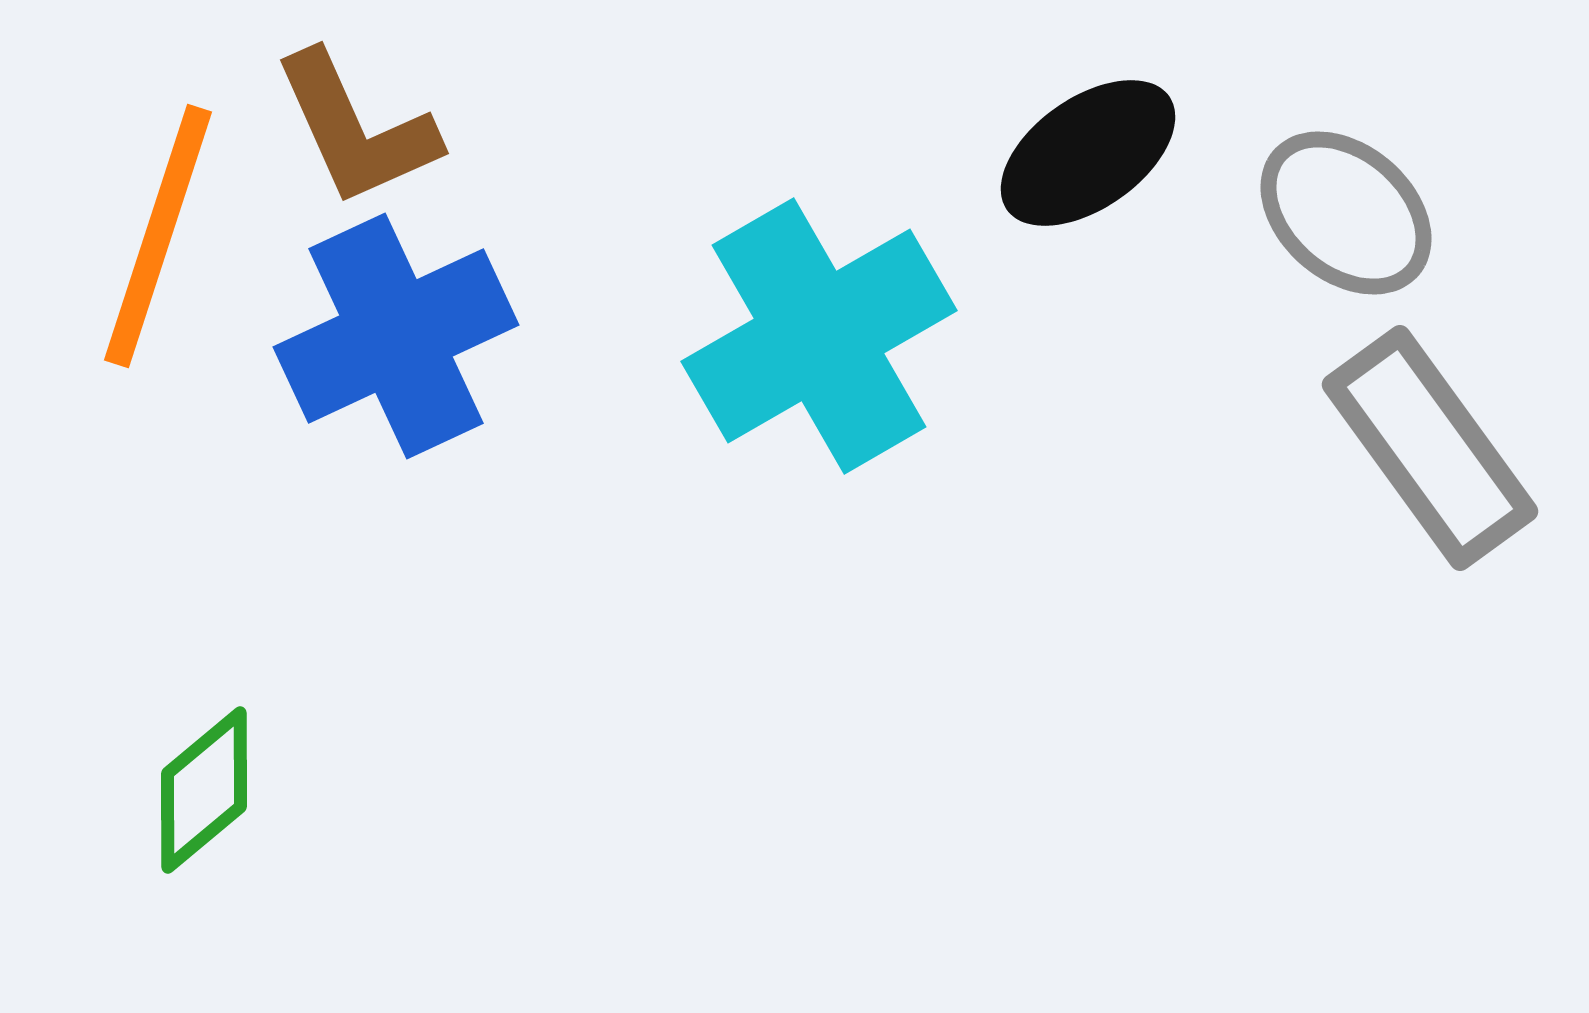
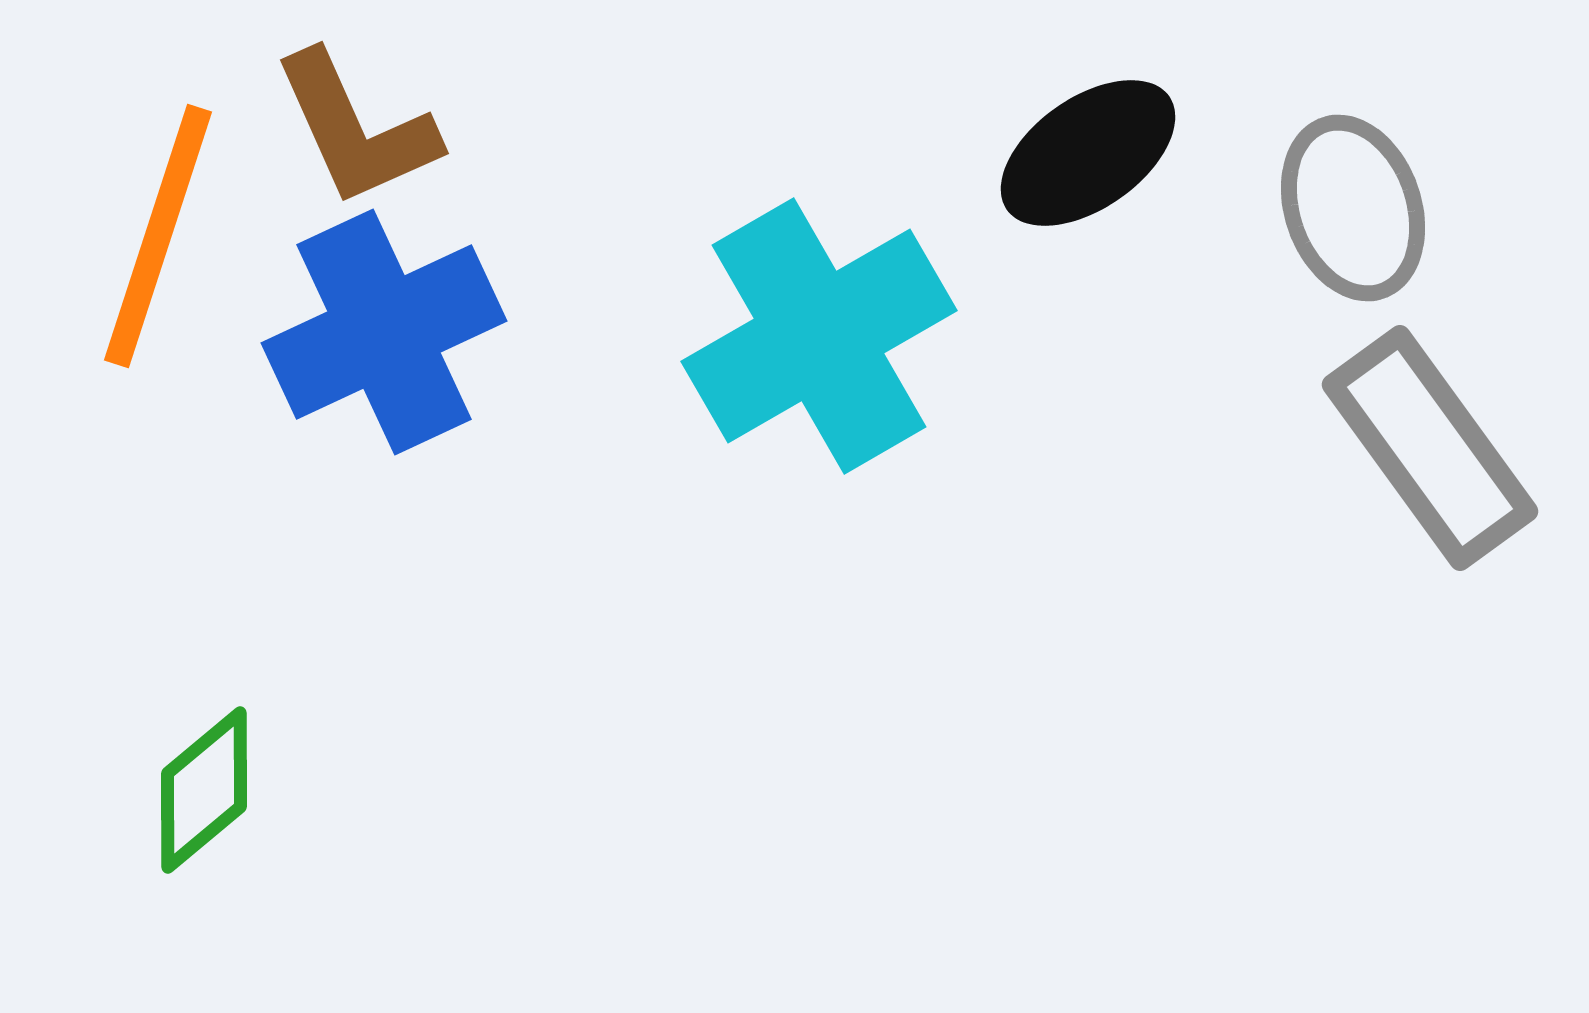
gray ellipse: moved 7 px right, 5 px up; rotated 30 degrees clockwise
blue cross: moved 12 px left, 4 px up
